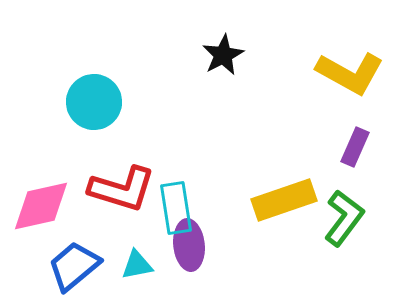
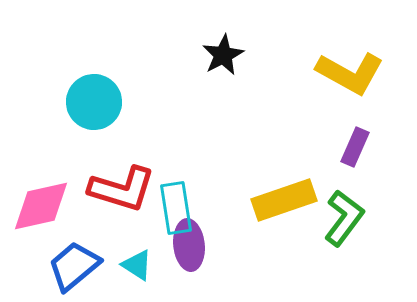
cyan triangle: rotated 44 degrees clockwise
